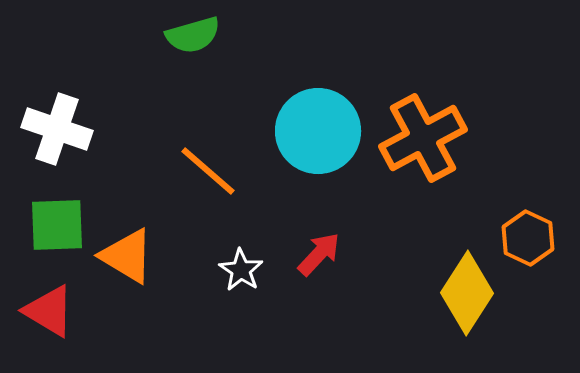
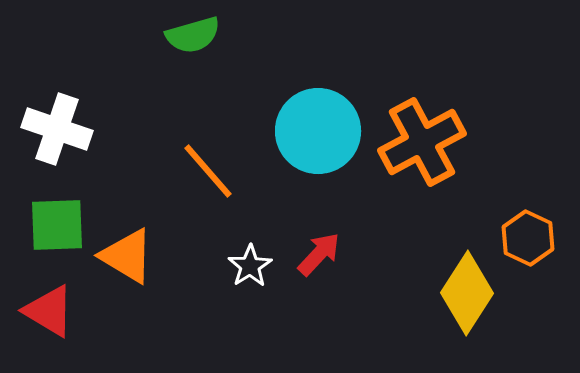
orange cross: moved 1 px left, 4 px down
orange line: rotated 8 degrees clockwise
white star: moved 9 px right, 4 px up; rotated 6 degrees clockwise
